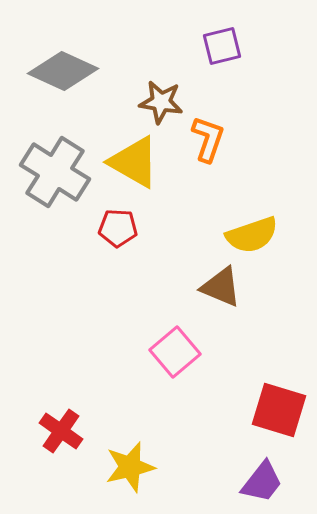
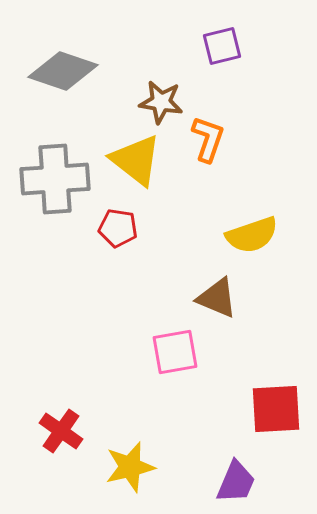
gray diamond: rotated 6 degrees counterclockwise
yellow triangle: moved 2 px right, 2 px up; rotated 8 degrees clockwise
gray cross: moved 7 px down; rotated 36 degrees counterclockwise
red pentagon: rotated 6 degrees clockwise
brown triangle: moved 4 px left, 11 px down
pink square: rotated 30 degrees clockwise
red square: moved 3 px left, 1 px up; rotated 20 degrees counterclockwise
purple trapezoid: moved 26 px left; rotated 15 degrees counterclockwise
